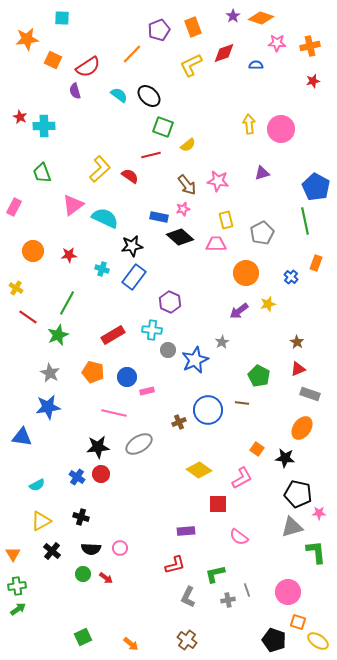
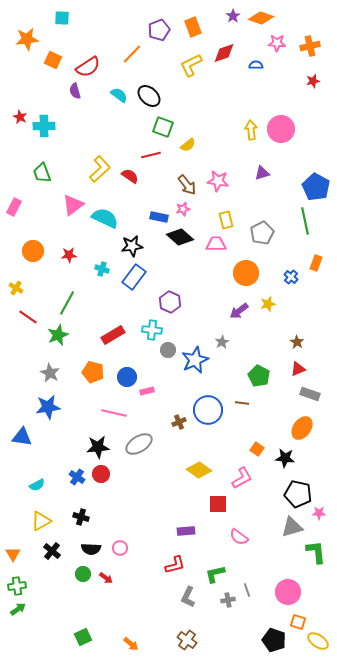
yellow arrow at (249, 124): moved 2 px right, 6 px down
